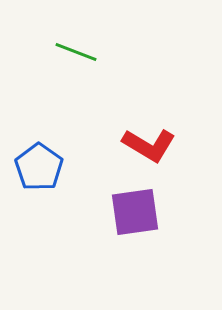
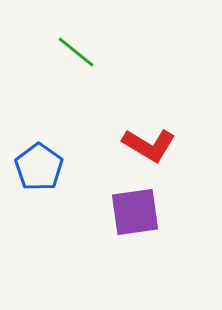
green line: rotated 18 degrees clockwise
